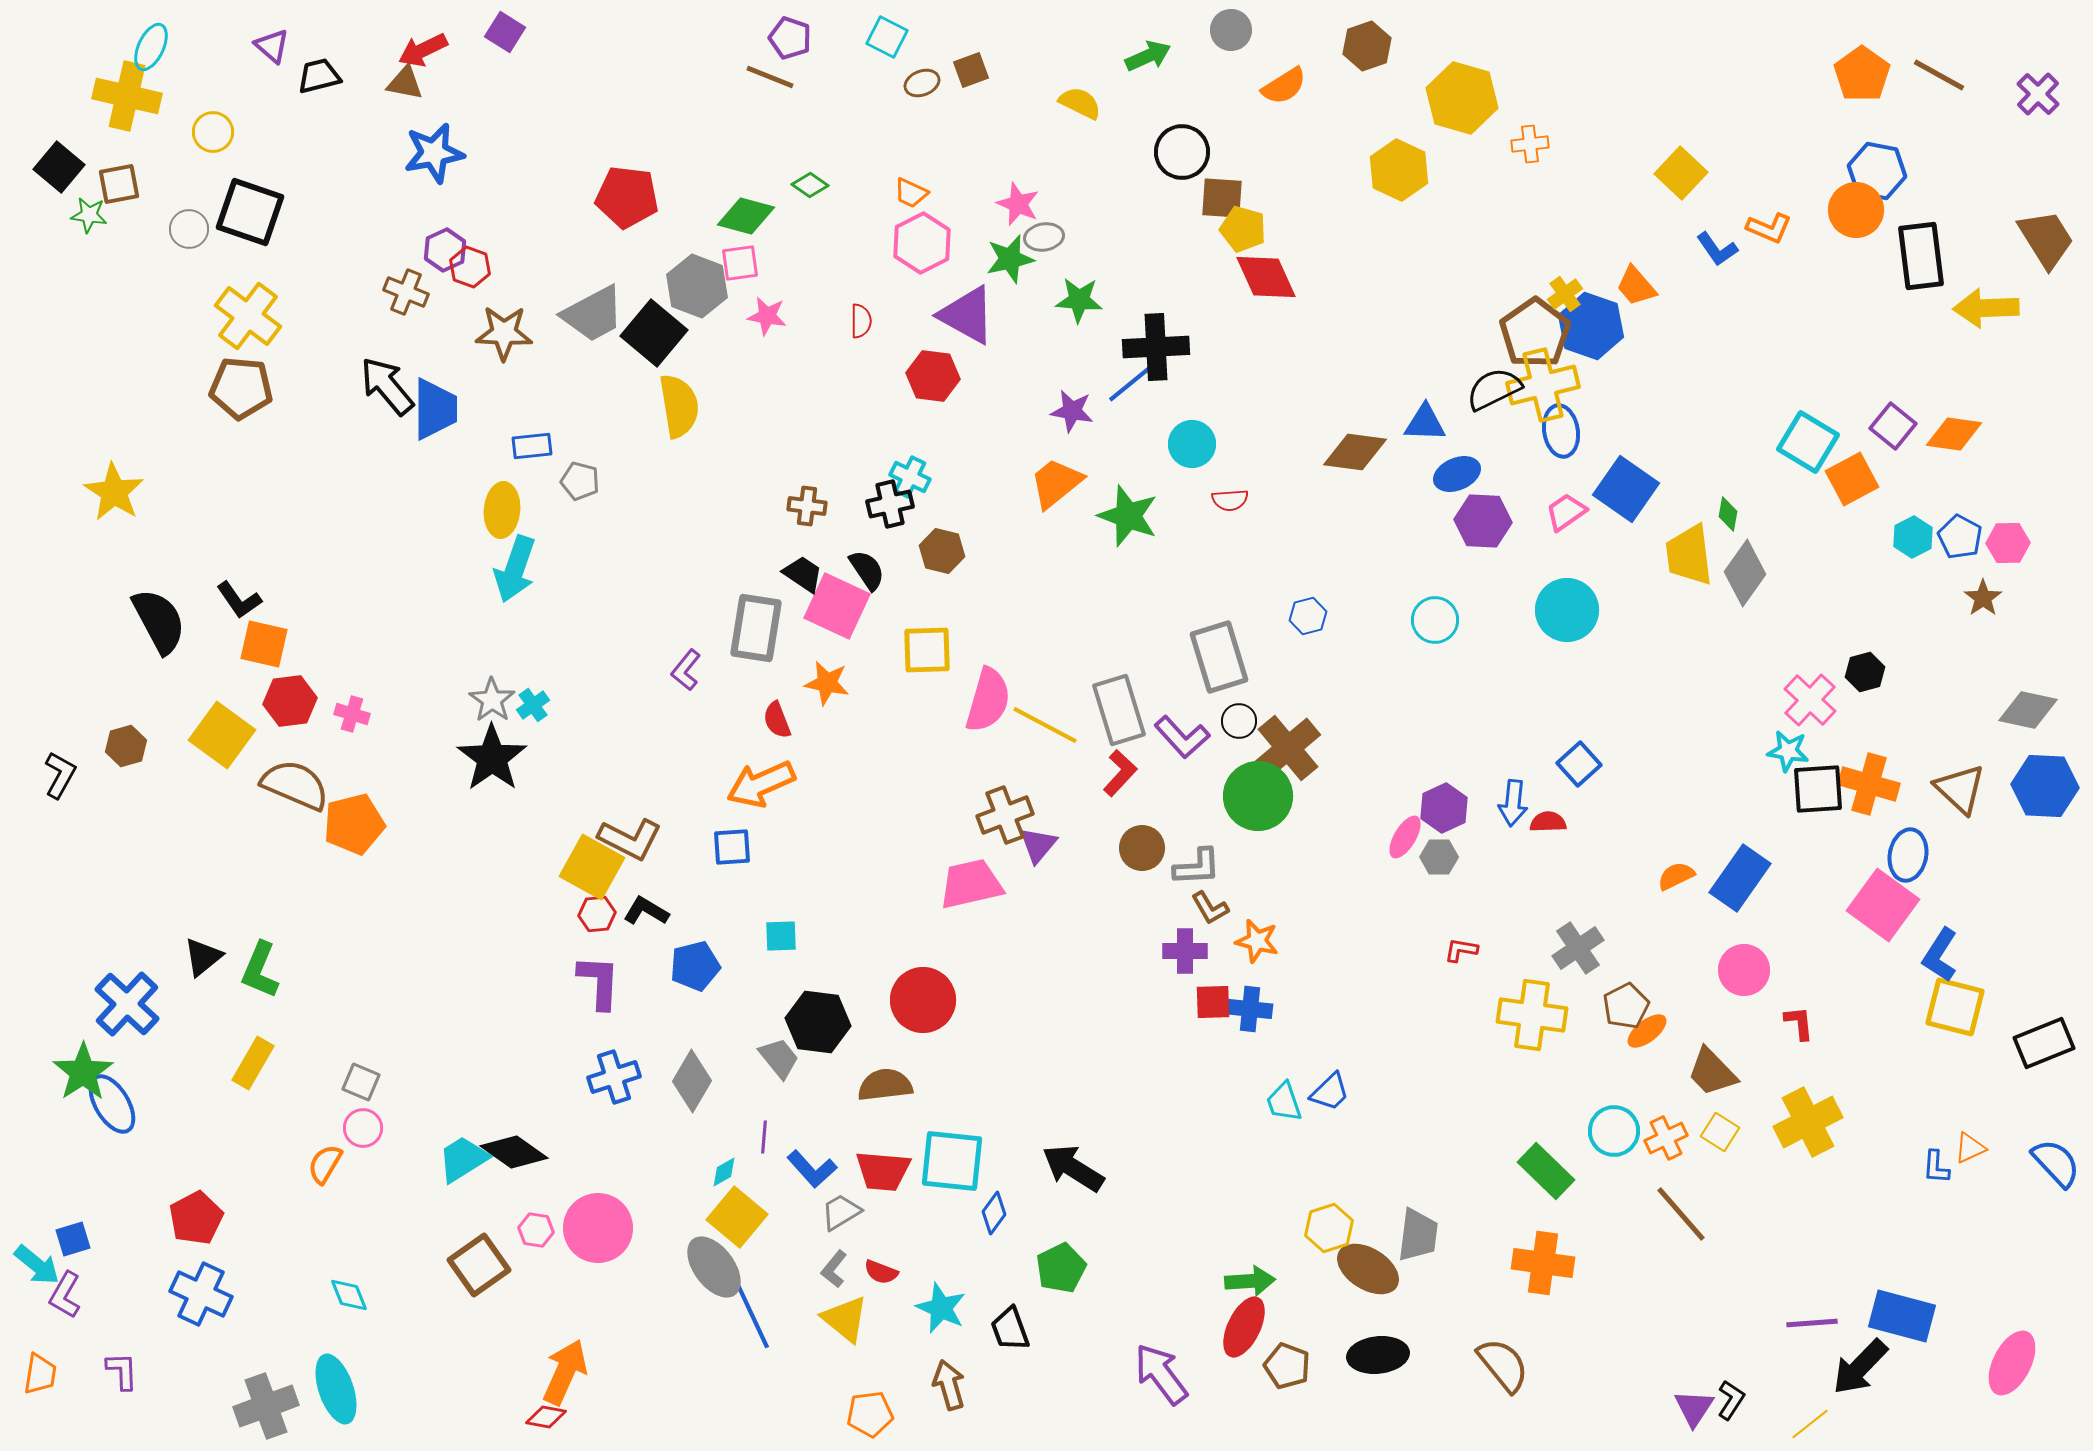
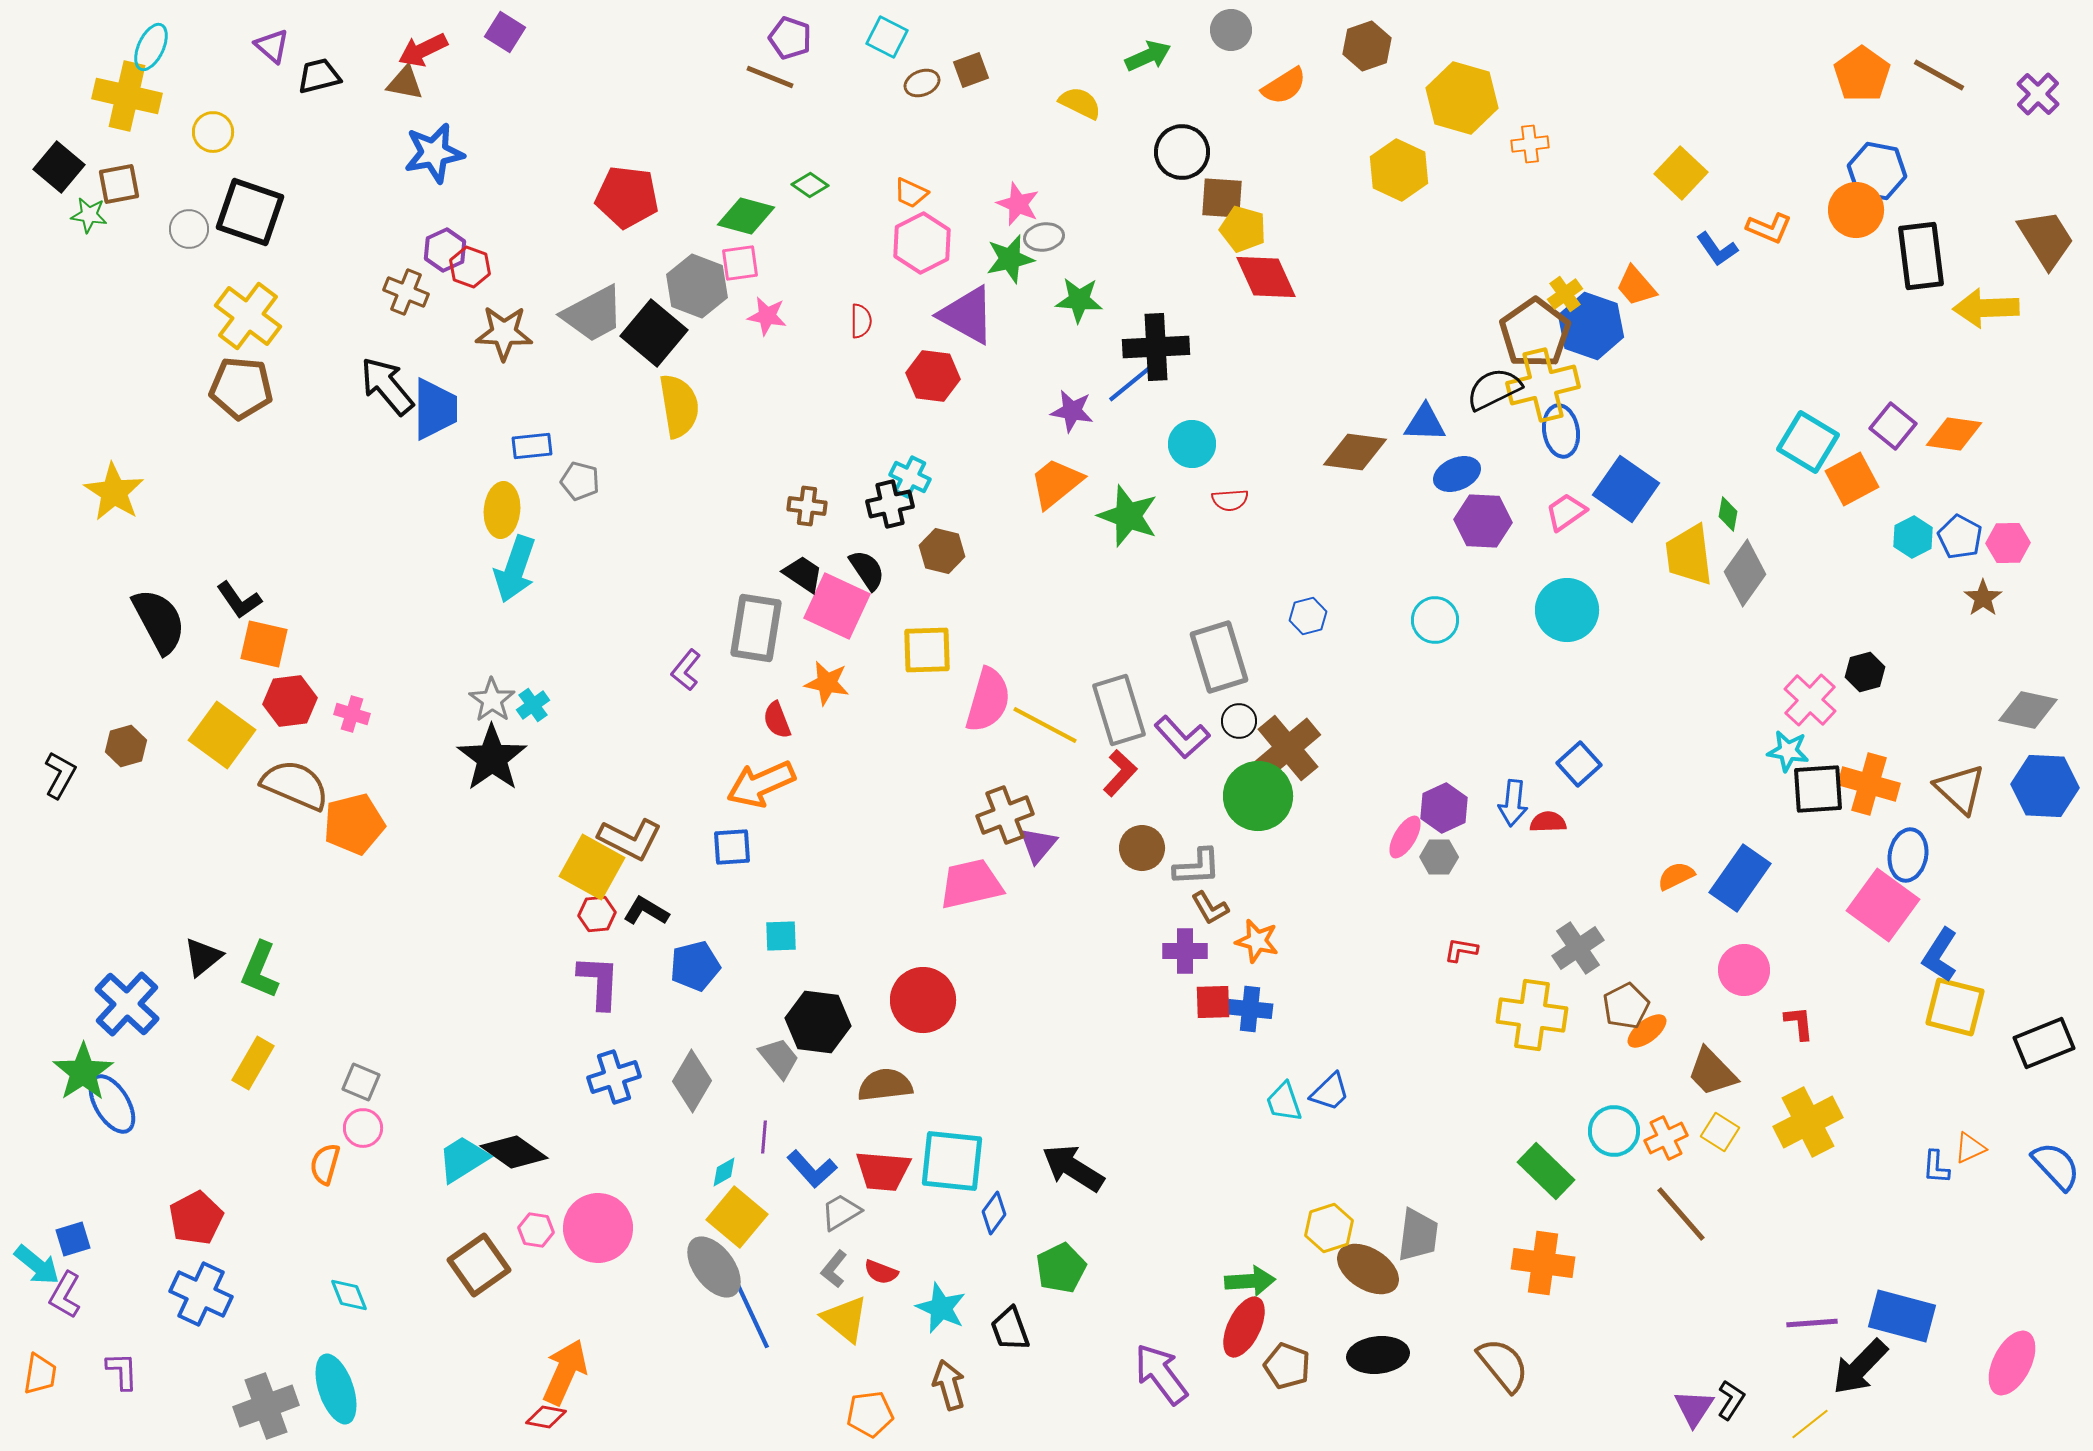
blue semicircle at (2056, 1163): moved 3 px down
orange semicircle at (325, 1164): rotated 15 degrees counterclockwise
